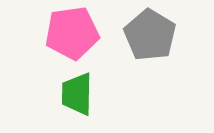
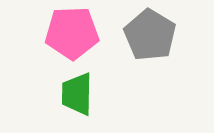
pink pentagon: rotated 6 degrees clockwise
